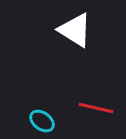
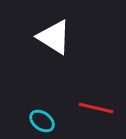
white triangle: moved 21 px left, 7 px down
